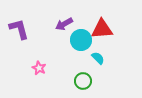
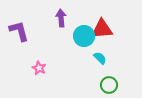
purple arrow: moved 3 px left, 6 px up; rotated 114 degrees clockwise
purple L-shape: moved 2 px down
cyan circle: moved 3 px right, 4 px up
cyan semicircle: moved 2 px right
green circle: moved 26 px right, 4 px down
